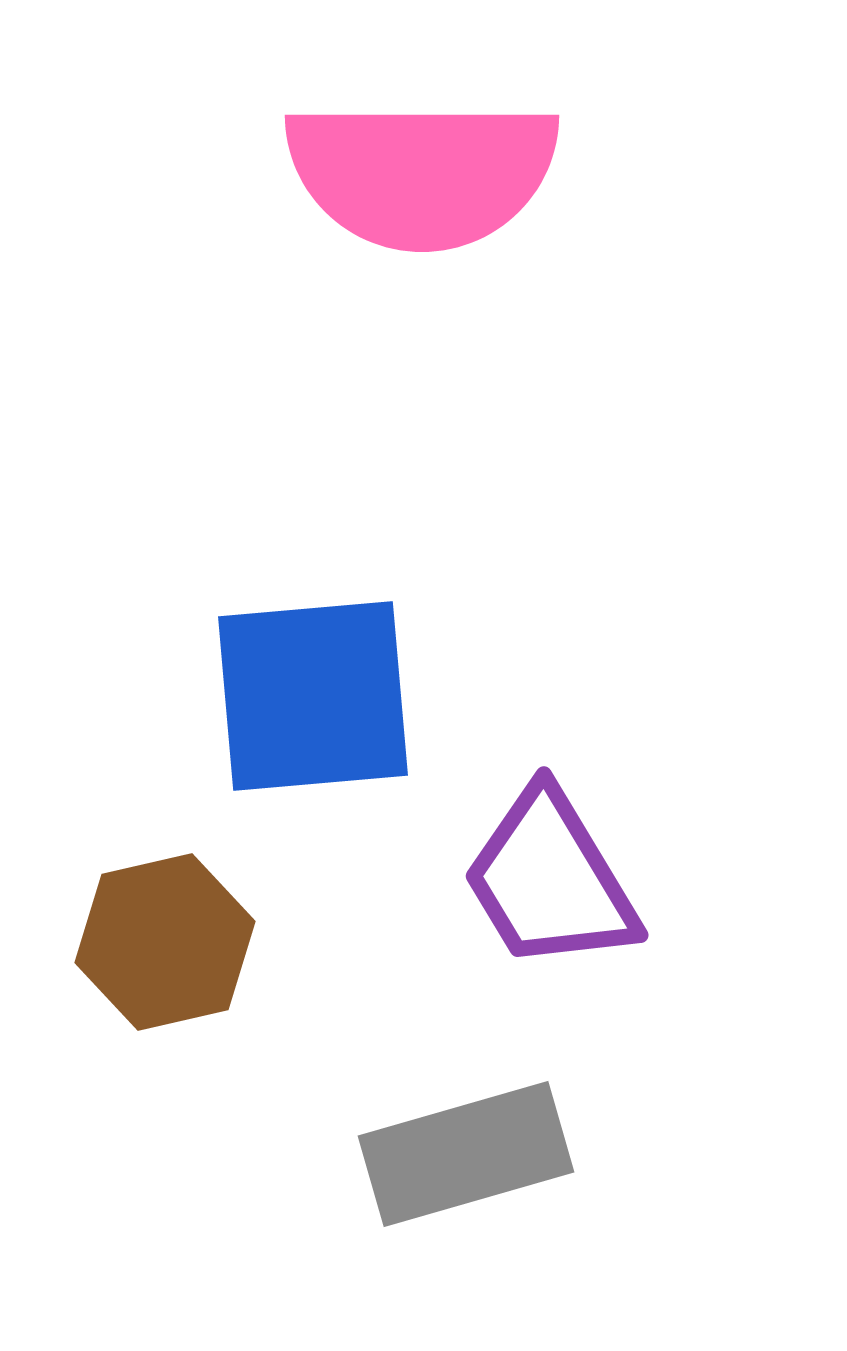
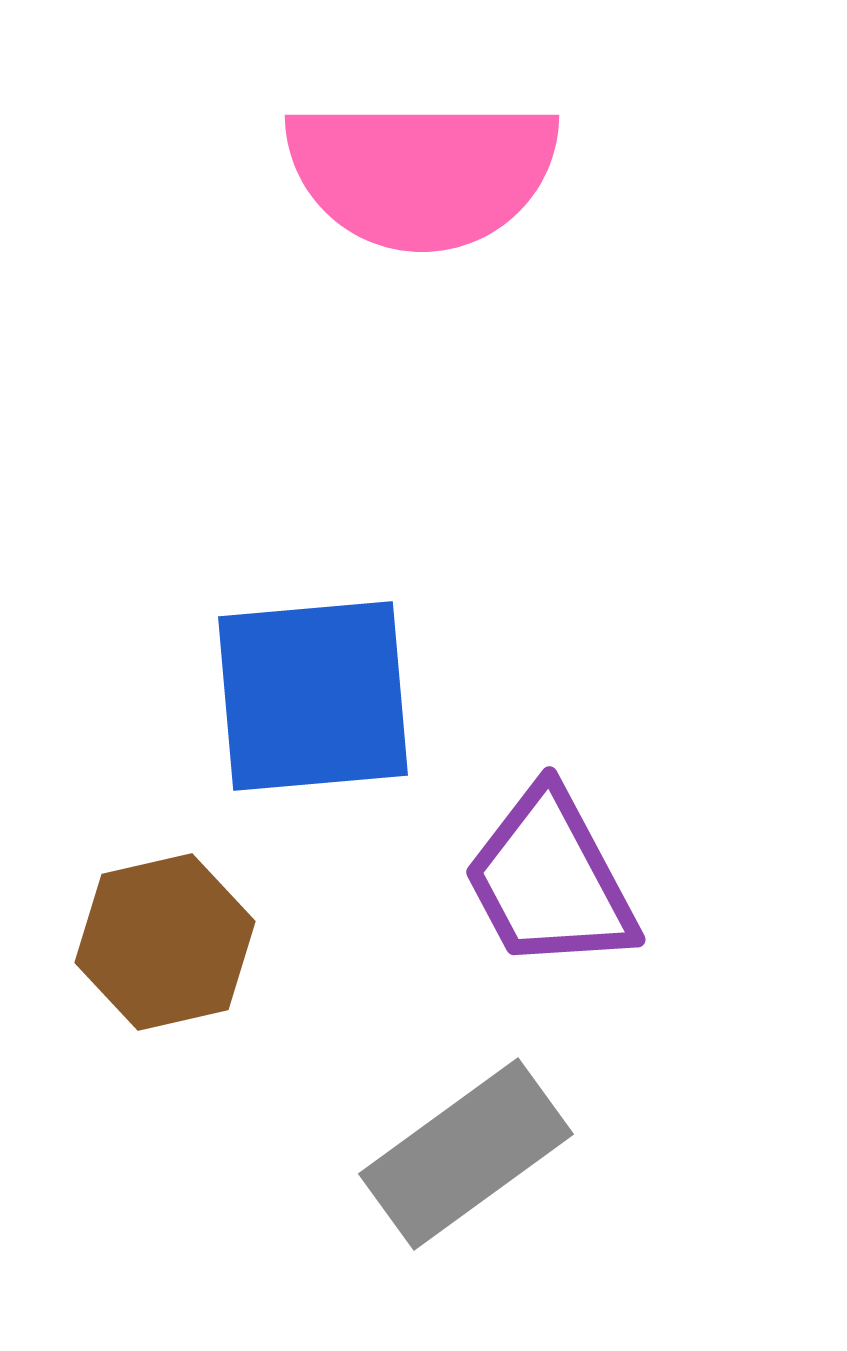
purple trapezoid: rotated 3 degrees clockwise
gray rectangle: rotated 20 degrees counterclockwise
